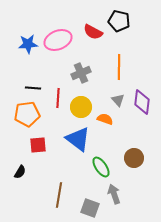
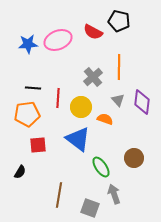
gray cross: moved 12 px right, 4 px down; rotated 18 degrees counterclockwise
